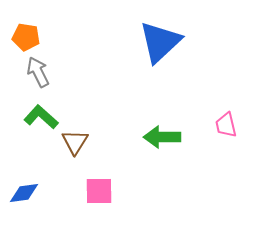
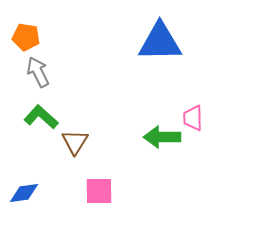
blue triangle: rotated 42 degrees clockwise
pink trapezoid: moved 33 px left, 7 px up; rotated 12 degrees clockwise
